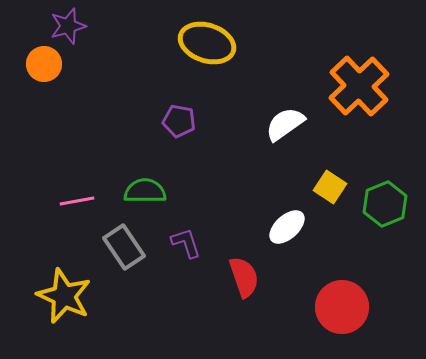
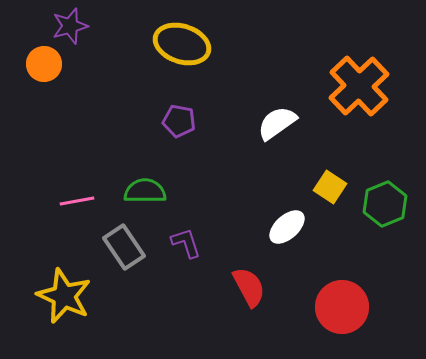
purple star: moved 2 px right
yellow ellipse: moved 25 px left, 1 px down
white semicircle: moved 8 px left, 1 px up
red semicircle: moved 5 px right, 10 px down; rotated 9 degrees counterclockwise
